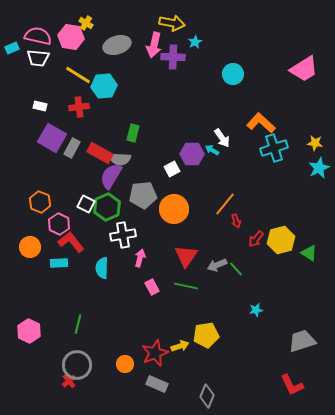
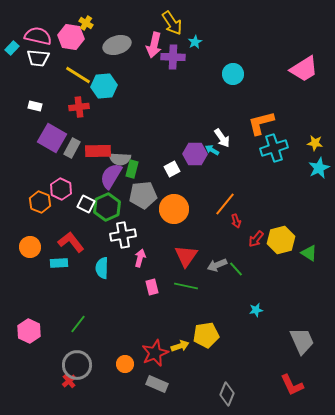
yellow arrow at (172, 23): rotated 45 degrees clockwise
cyan rectangle at (12, 48): rotated 24 degrees counterclockwise
white rectangle at (40, 106): moved 5 px left
orange L-shape at (261, 123): rotated 56 degrees counterclockwise
green rectangle at (133, 133): moved 1 px left, 36 px down
red rectangle at (100, 153): moved 2 px left, 2 px up; rotated 30 degrees counterclockwise
purple hexagon at (192, 154): moved 3 px right
pink hexagon at (59, 224): moved 2 px right, 35 px up
pink rectangle at (152, 287): rotated 14 degrees clockwise
green line at (78, 324): rotated 24 degrees clockwise
gray trapezoid at (302, 341): rotated 84 degrees clockwise
gray diamond at (207, 396): moved 20 px right, 2 px up
